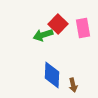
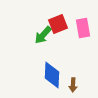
red square: rotated 24 degrees clockwise
green arrow: rotated 30 degrees counterclockwise
brown arrow: rotated 16 degrees clockwise
